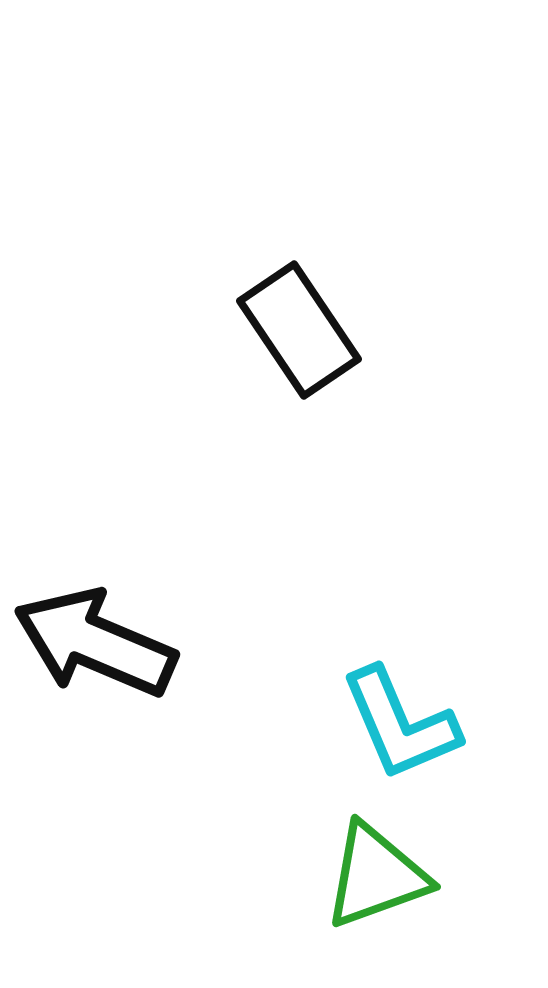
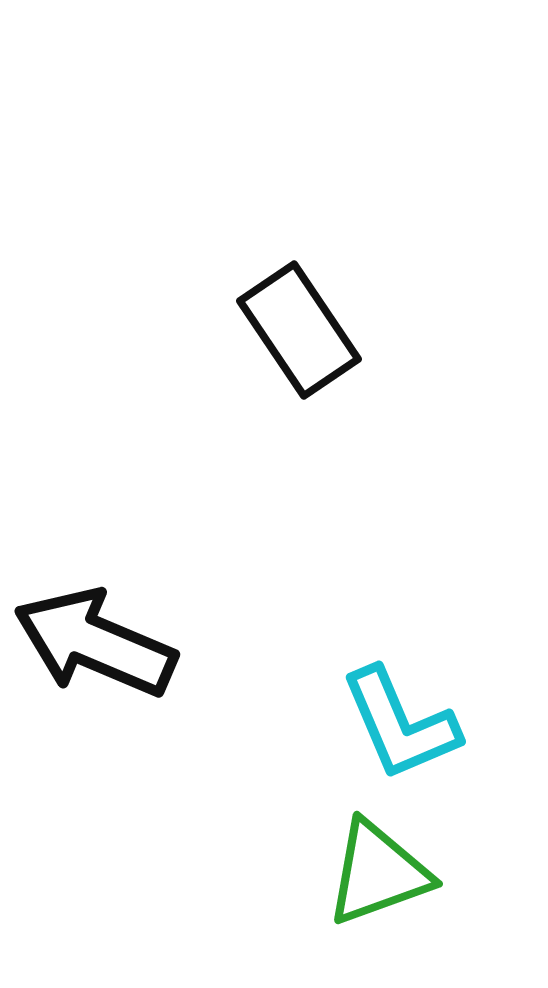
green triangle: moved 2 px right, 3 px up
